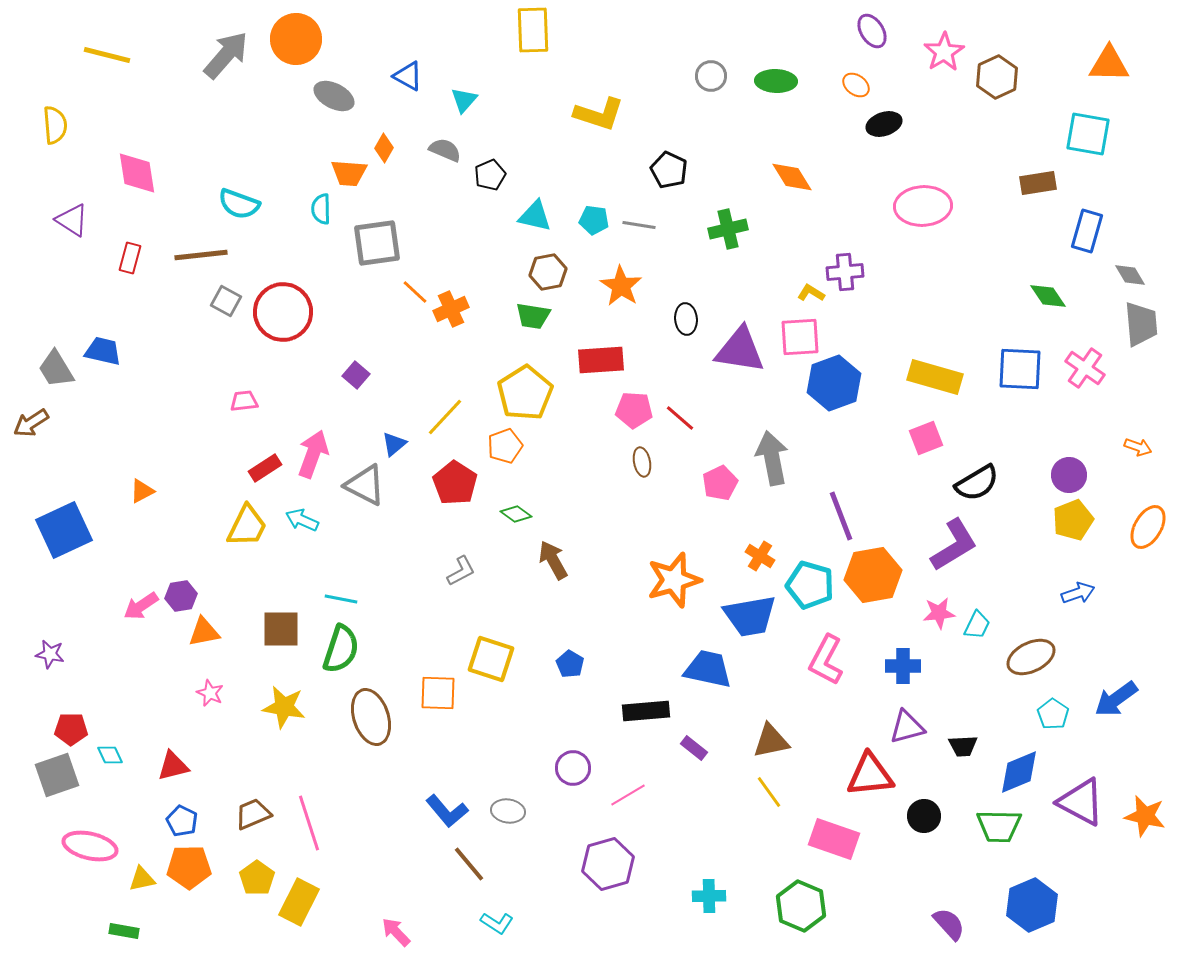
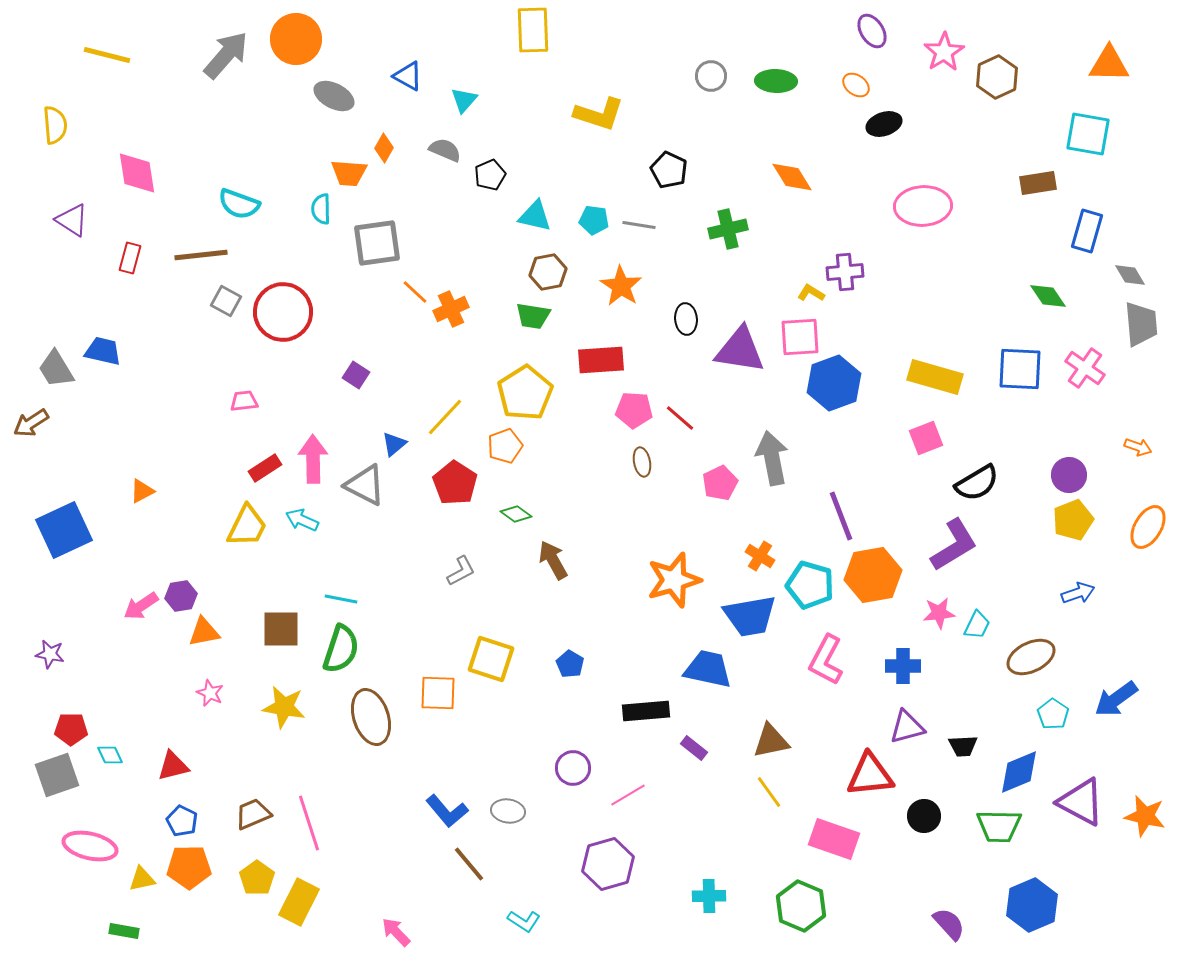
purple square at (356, 375): rotated 8 degrees counterclockwise
pink arrow at (313, 454): moved 5 px down; rotated 21 degrees counterclockwise
cyan L-shape at (497, 923): moved 27 px right, 2 px up
